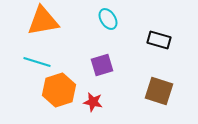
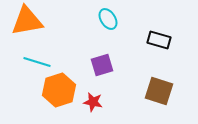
orange triangle: moved 16 px left
